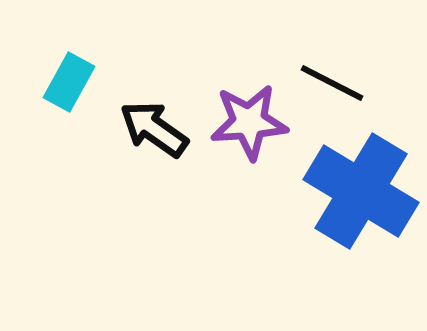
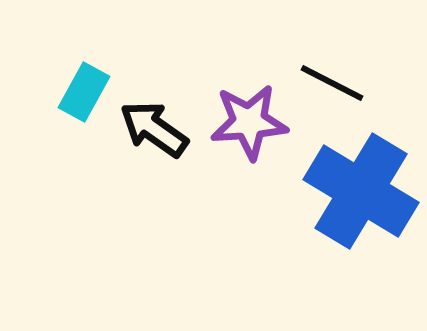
cyan rectangle: moved 15 px right, 10 px down
